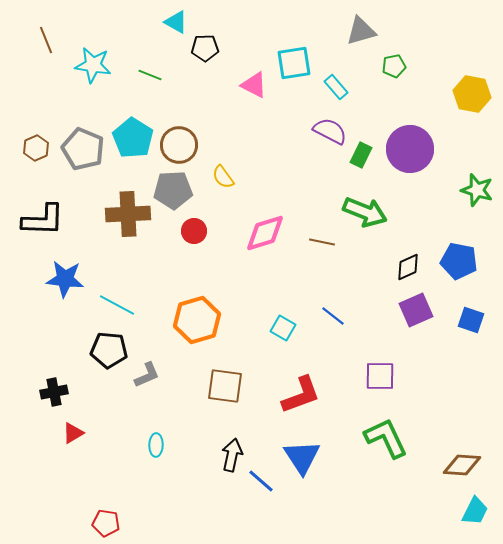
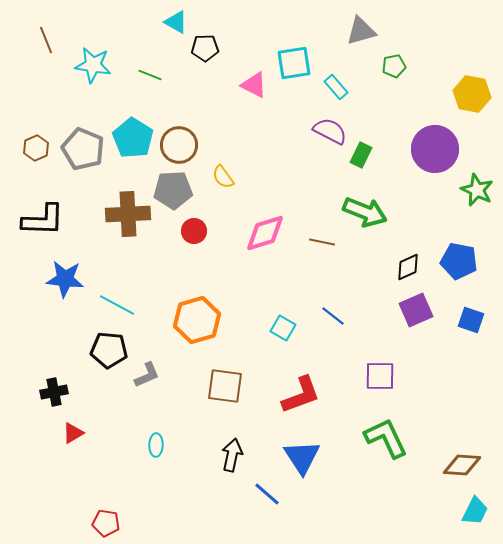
purple circle at (410, 149): moved 25 px right
green star at (477, 190): rotated 8 degrees clockwise
blue line at (261, 481): moved 6 px right, 13 px down
